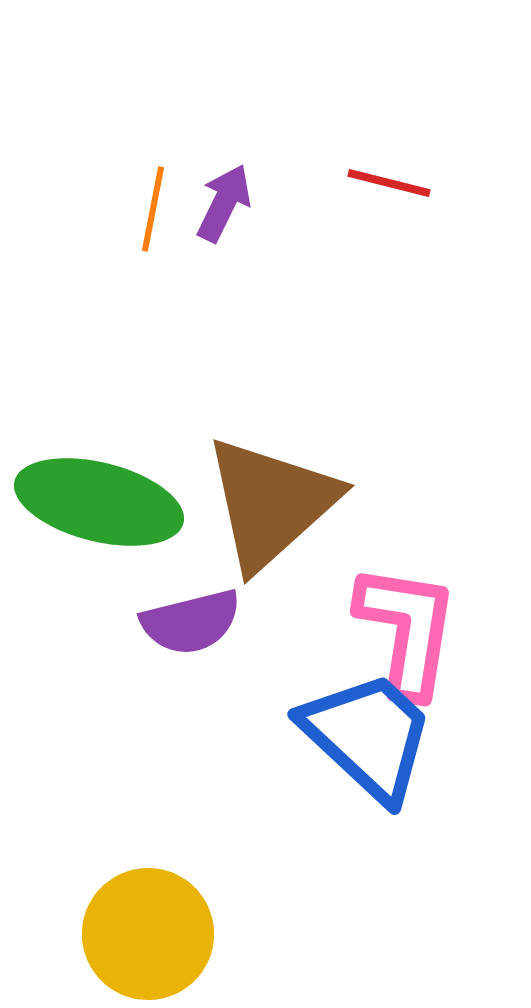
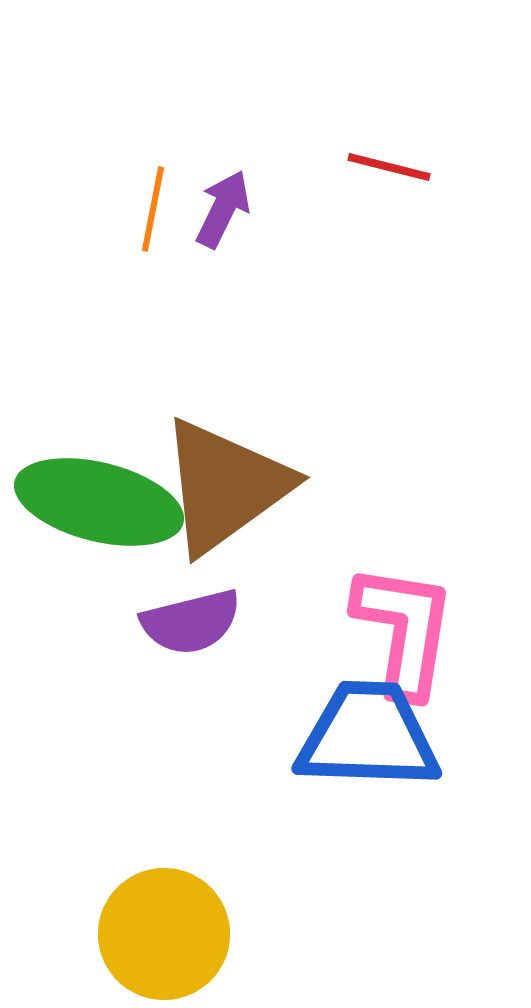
red line: moved 16 px up
purple arrow: moved 1 px left, 6 px down
brown triangle: moved 46 px left, 17 px up; rotated 6 degrees clockwise
pink L-shape: moved 3 px left
blue trapezoid: rotated 41 degrees counterclockwise
yellow circle: moved 16 px right
